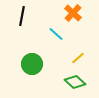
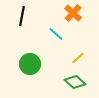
green circle: moved 2 px left
